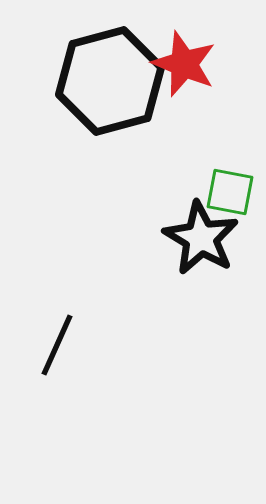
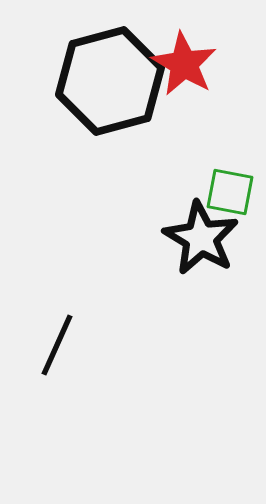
red star: rotated 8 degrees clockwise
